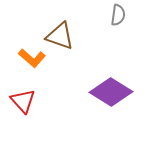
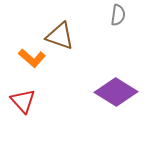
purple diamond: moved 5 px right
